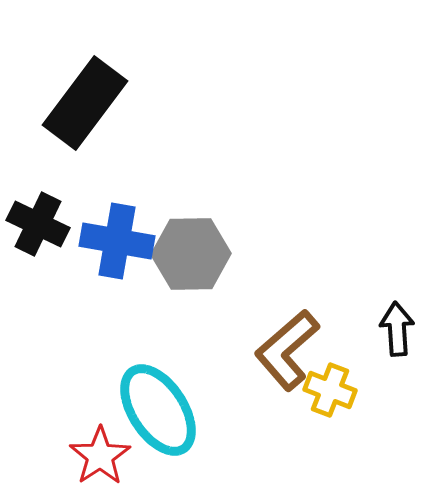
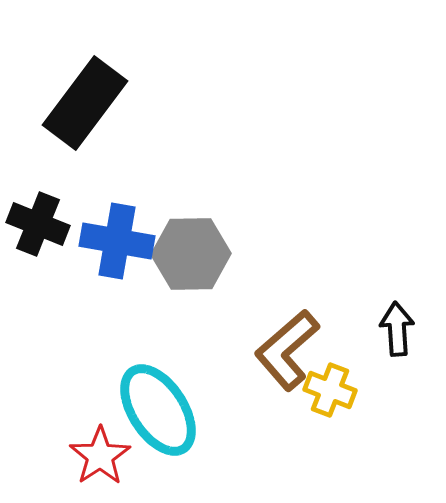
black cross: rotated 4 degrees counterclockwise
